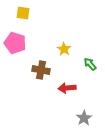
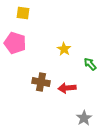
brown cross: moved 12 px down
